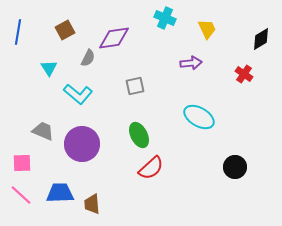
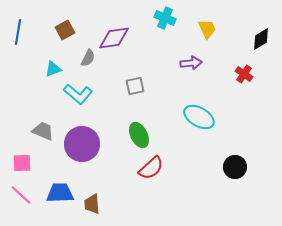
cyan triangle: moved 4 px right, 1 px down; rotated 42 degrees clockwise
